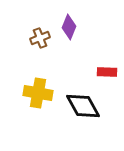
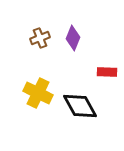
purple diamond: moved 4 px right, 11 px down
yellow cross: rotated 16 degrees clockwise
black diamond: moved 3 px left
